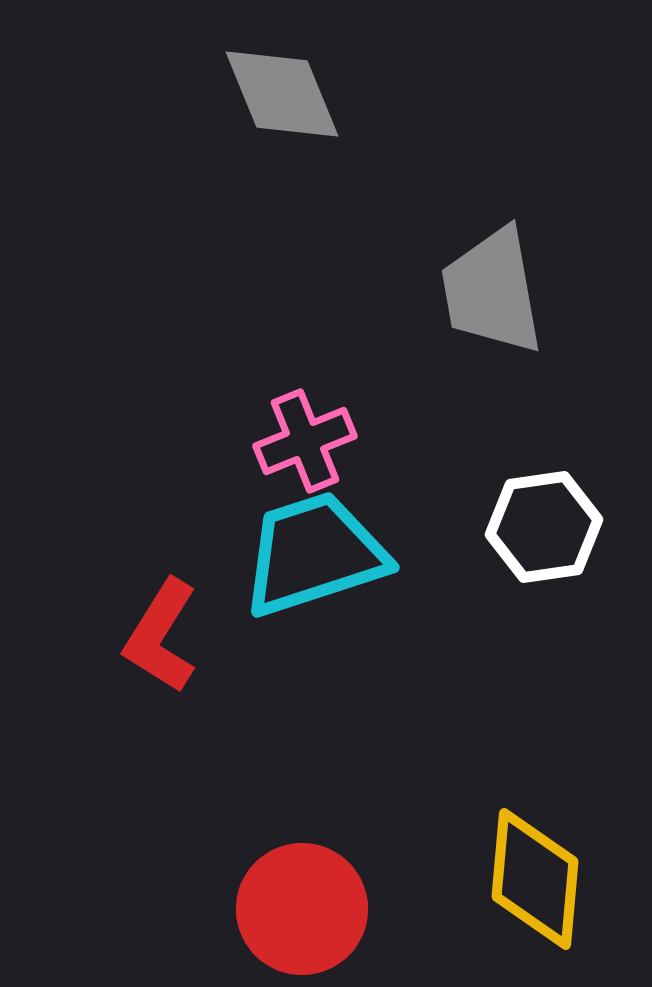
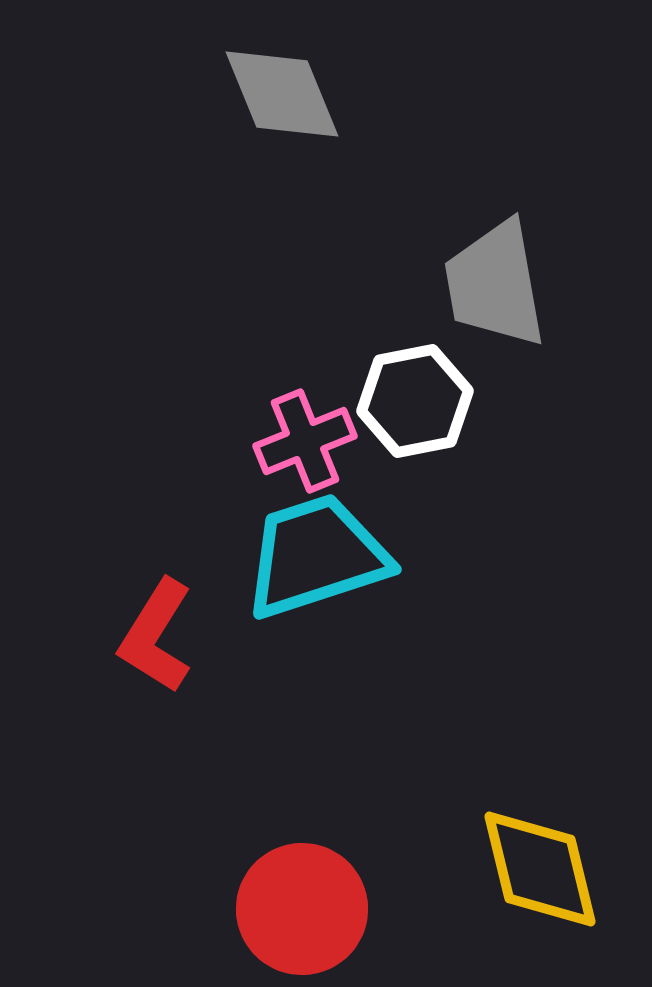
gray trapezoid: moved 3 px right, 7 px up
white hexagon: moved 129 px left, 126 px up; rotated 3 degrees counterclockwise
cyan trapezoid: moved 2 px right, 2 px down
red L-shape: moved 5 px left
yellow diamond: moved 5 px right, 10 px up; rotated 19 degrees counterclockwise
